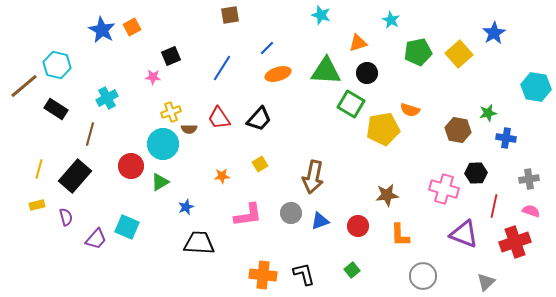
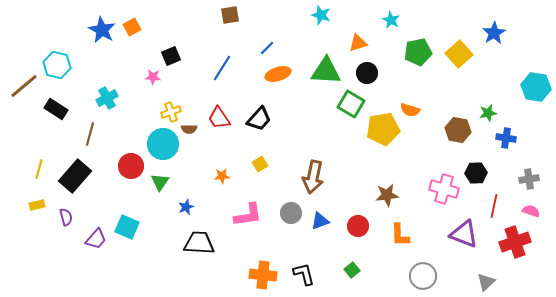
green triangle at (160, 182): rotated 24 degrees counterclockwise
